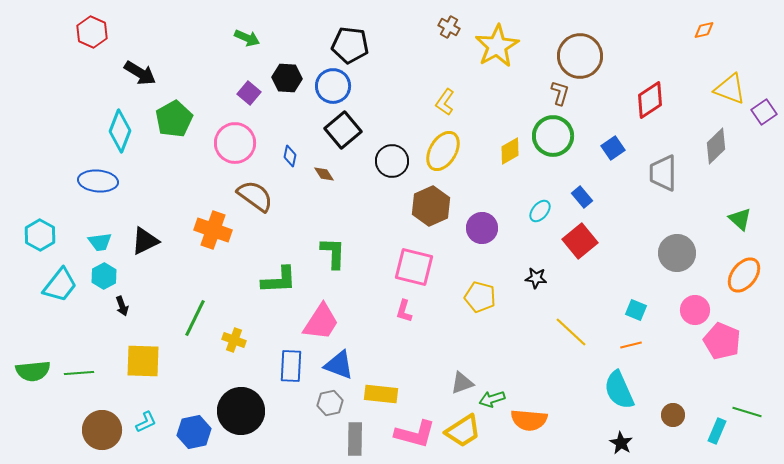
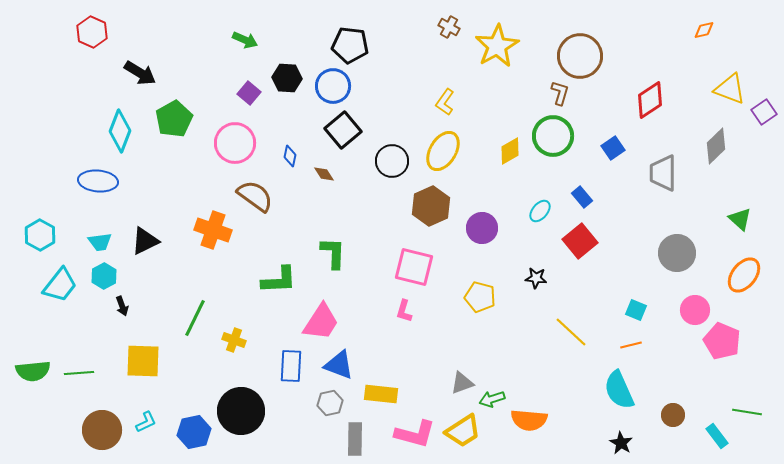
green arrow at (247, 38): moved 2 px left, 2 px down
green line at (747, 412): rotated 8 degrees counterclockwise
cyan rectangle at (717, 431): moved 5 px down; rotated 60 degrees counterclockwise
